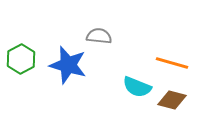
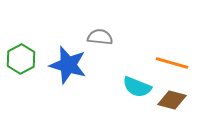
gray semicircle: moved 1 px right, 1 px down
